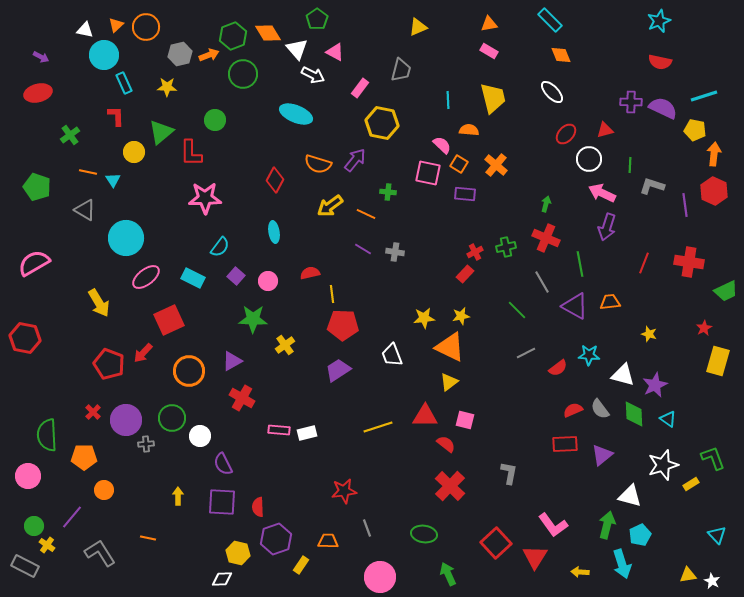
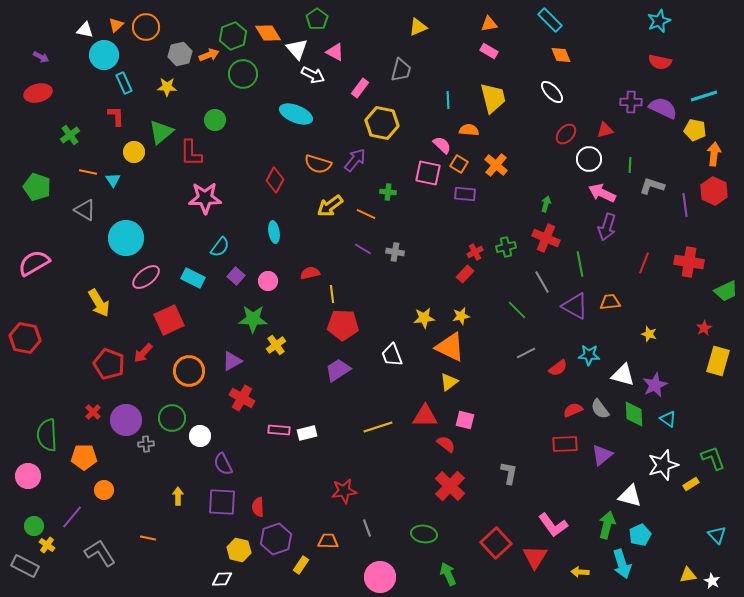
yellow cross at (285, 345): moved 9 px left
yellow hexagon at (238, 553): moved 1 px right, 3 px up
